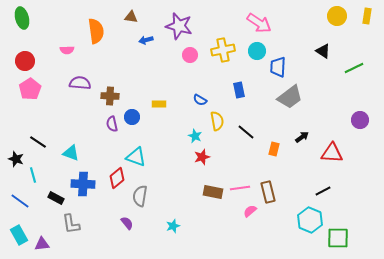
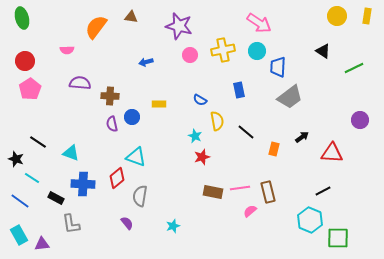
orange semicircle at (96, 31): moved 4 px up; rotated 135 degrees counterclockwise
blue arrow at (146, 40): moved 22 px down
cyan line at (33, 175): moved 1 px left, 3 px down; rotated 42 degrees counterclockwise
